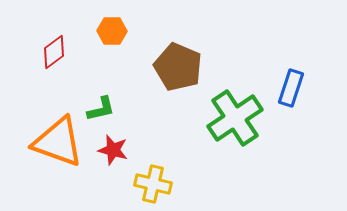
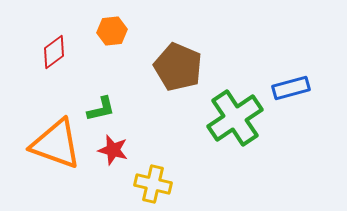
orange hexagon: rotated 8 degrees counterclockwise
blue rectangle: rotated 57 degrees clockwise
orange triangle: moved 2 px left, 2 px down
